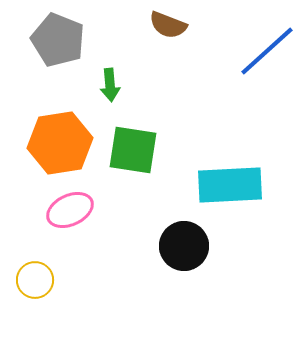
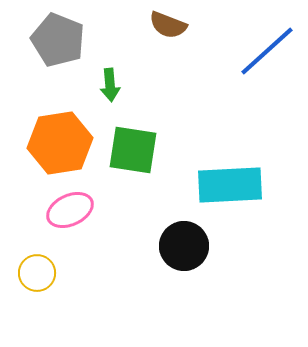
yellow circle: moved 2 px right, 7 px up
